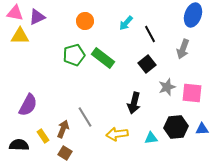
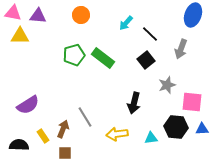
pink triangle: moved 2 px left
purple triangle: moved 1 px right, 1 px up; rotated 30 degrees clockwise
orange circle: moved 4 px left, 6 px up
black line: rotated 18 degrees counterclockwise
gray arrow: moved 2 px left
black square: moved 1 px left, 4 px up
gray star: moved 2 px up
pink square: moved 9 px down
purple semicircle: rotated 30 degrees clockwise
black hexagon: rotated 10 degrees clockwise
brown square: rotated 32 degrees counterclockwise
